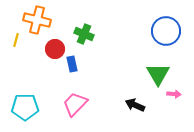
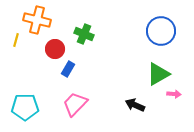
blue circle: moved 5 px left
blue rectangle: moved 4 px left, 5 px down; rotated 42 degrees clockwise
green triangle: rotated 30 degrees clockwise
